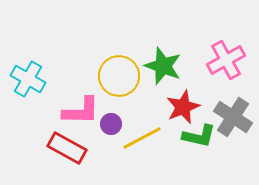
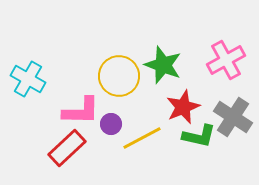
green star: moved 1 px up
red rectangle: rotated 72 degrees counterclockwise
